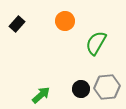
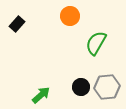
orange circle: moved 5 px right, 5 px up
black circle: moved 2 px up
